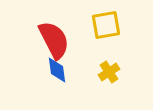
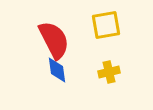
yellow cross: rotated 20 degrees clockwise
